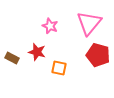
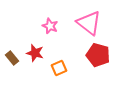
pink triangle: rotated 32 degrees counterclockwise
red star: moved 2 px left, 1 px down
brown rectangle: rotated 24 degrees clockwise
orange square: rotated 35 degrees counterclockwise
